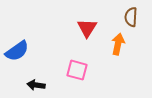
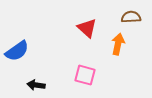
brown semicircle: rotated 84 degrees clockwise
red triangle: rotated 20 degrees counterclockwise
pink square: moved 8 px right, 5 px down
